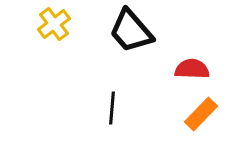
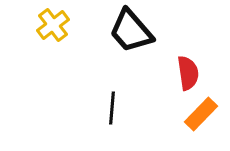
yellow cross: moved 1 px left, 1 px down
red semicircle: moved 4 px left, 4 px down; rotated 80 degrees clockwise
